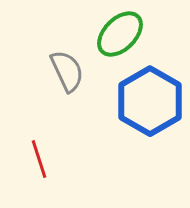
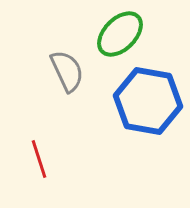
blue hexagon: moved 2 px left; rotated 20 degrees counterclockwise
